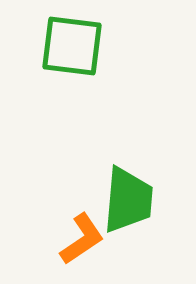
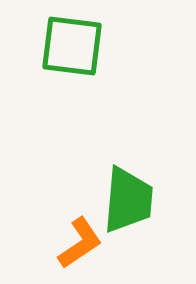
orange L-shape: moved 2 px left, 4 px down
